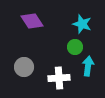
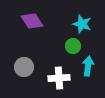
green circle: moved 2 px left, 1 px up
